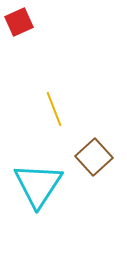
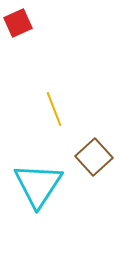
red square: moved 1 px left, 1 px down
